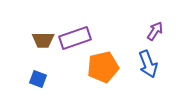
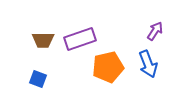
purple rectangle: moved 5 px right, 1 px down
orange pentagon: moved 5 px right
